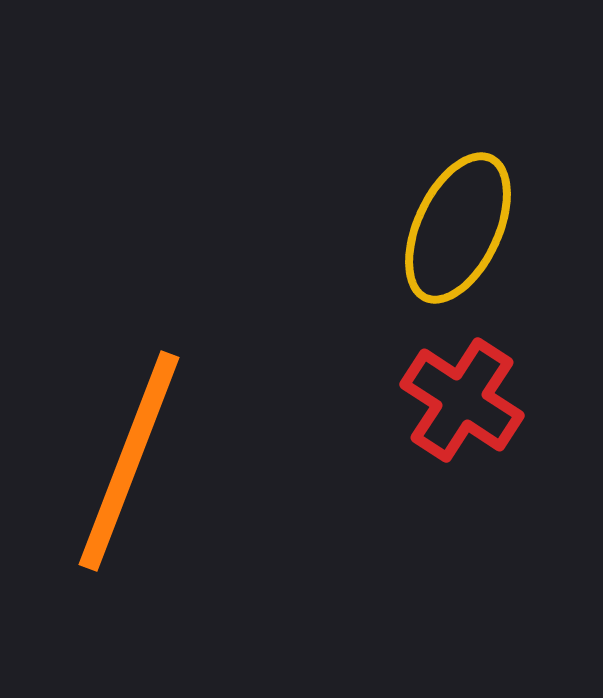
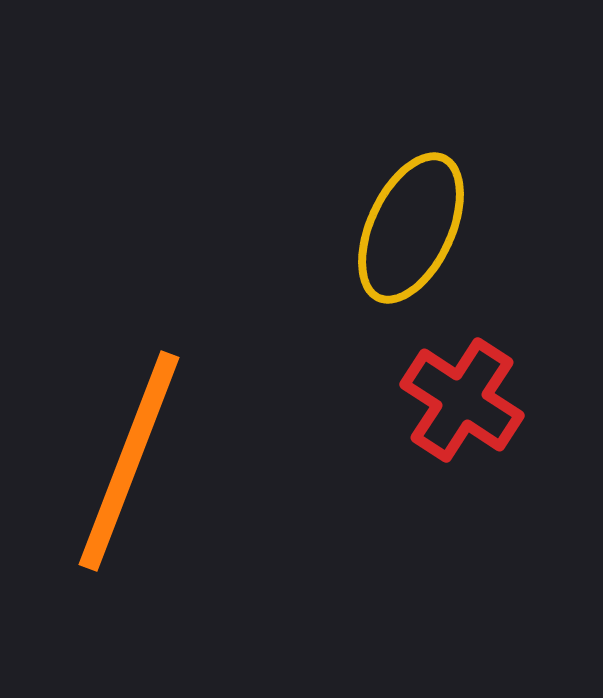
yellow ellipse: moved 47 px left
